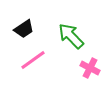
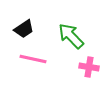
pink line: moved 1 px up; rotated 48 degrees clockwise
pink cross: moved 1 px left, 1 px up; rotated 18 degrees counterclockwise
